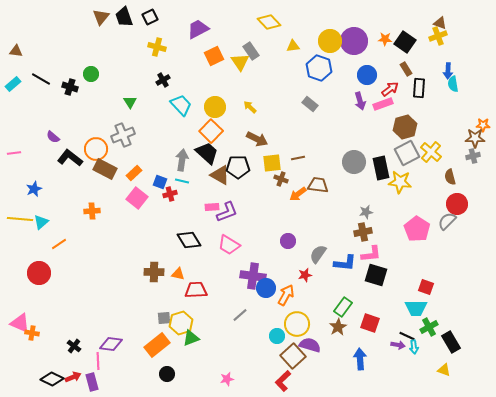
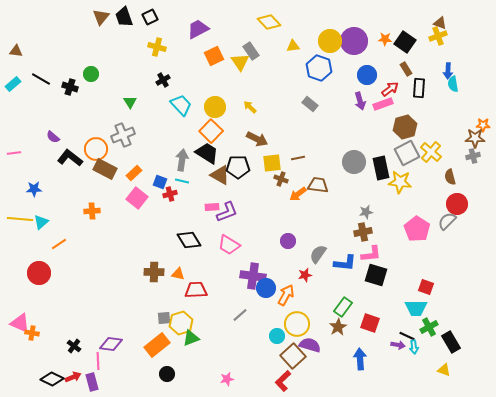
black trapezoid at (207, 153): rotated 10 degrees counterclockwise
blue star at (34, 189): rotated 21 degrees clockwise
